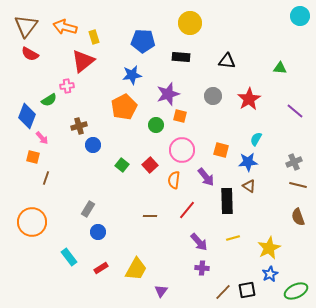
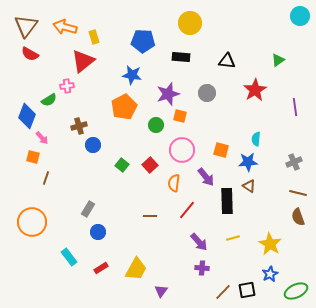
green triangle at (280, 68): moved 2 px left, 8 px up; rotated 40 degrees counterclockwise
blue star at (132, 75): rotated 18 degrees clockwise
gray circle at (213, 96): moved 6 px left, 3 px up
red star at (249, 99): moved 6 px right, 9 px up
purple line at (295, 111): moved 4 px up; rotated 42 degrees clockwise
cyan semicircle at (256, 139): rotated 24 degrees counterclockwise
orange semicircle at (174, 180): moved 3 px down
brown line at (298, 185): moved 8 px down
yellow star at (269, 248): moved 1 px right, 4 px up; rotated 15 degrees counterclockwise
